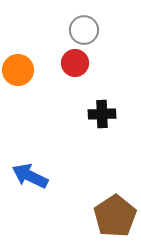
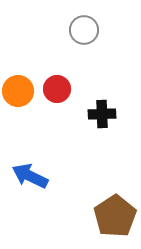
red circle: moved 18 px left, 26 px down
orange circle: moved 21 px down
